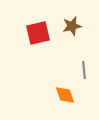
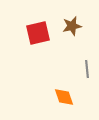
gray line: moved 3 px right, 1 px up
orange diamond: moved 1 px left, 2 px down
